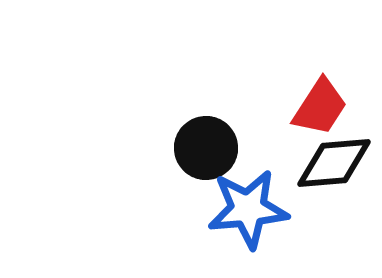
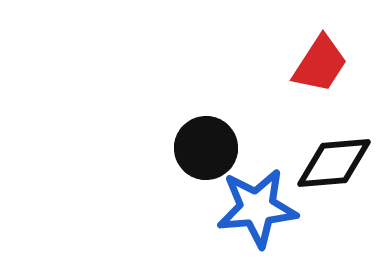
red trapezoid: moved 43 px up
blue star: moved 9 px right, 1 px up
